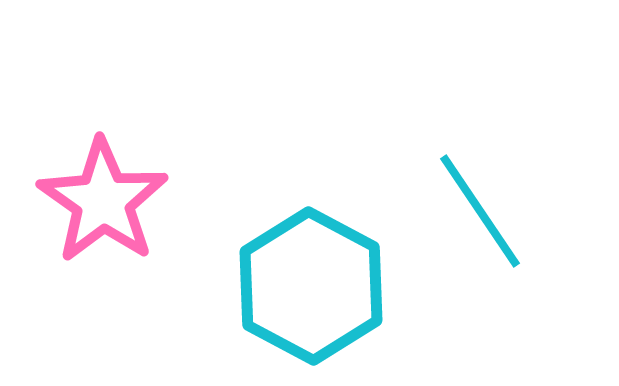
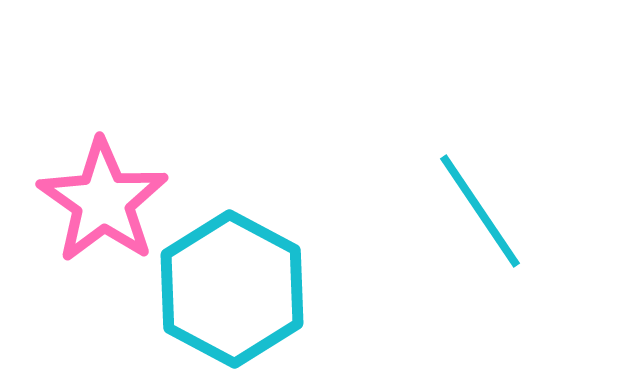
cyan hexagon: moved 79 px left, 3 px down
